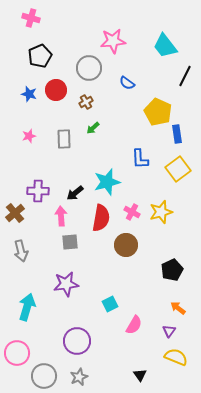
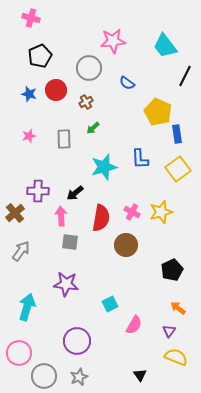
cyan star at (107, 182): moved 3 px left, 15 px up
gray square at (70, 242): rotated 12 degrees clockwise
gray arrow at (21, 251): rotated 130 degrees counterclockwise
purple star at (66, 284): rotated 15 degrees clockwise
pink circle at (17, 353): moved 2 px right
